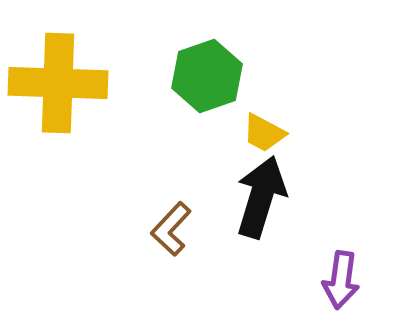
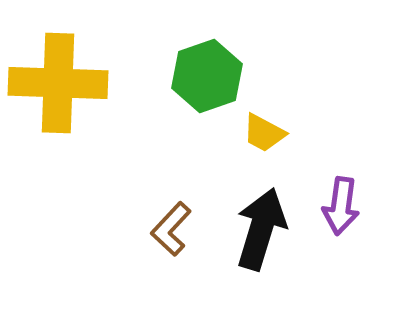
black arrow: moved 32 px down
purple arrow: moved 74 px up
